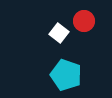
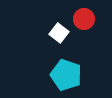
red circle: moved 2 px up
